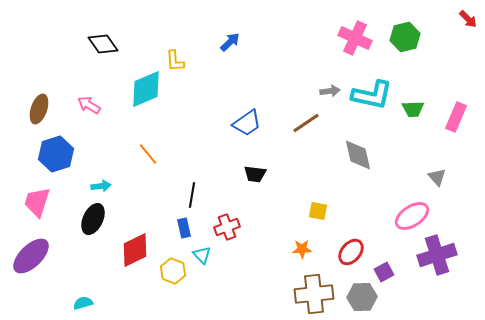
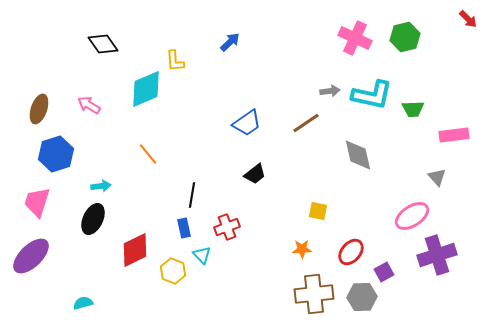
pink rectangle: moved 2 px left, 18 px down; rotated 60 degrees clockwise
black trapezoid: rotated 45 degrees counterclockwise
